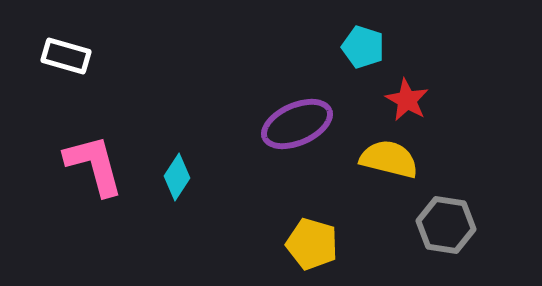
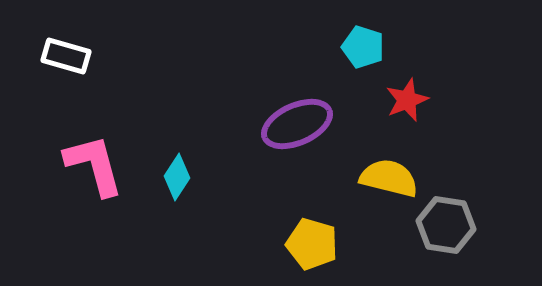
red star: rotated 21 degrees clockwise
yellow semicircle: moved 19 px down
